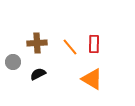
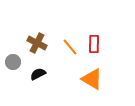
brown cross: rotated 30 degrees clockwise
